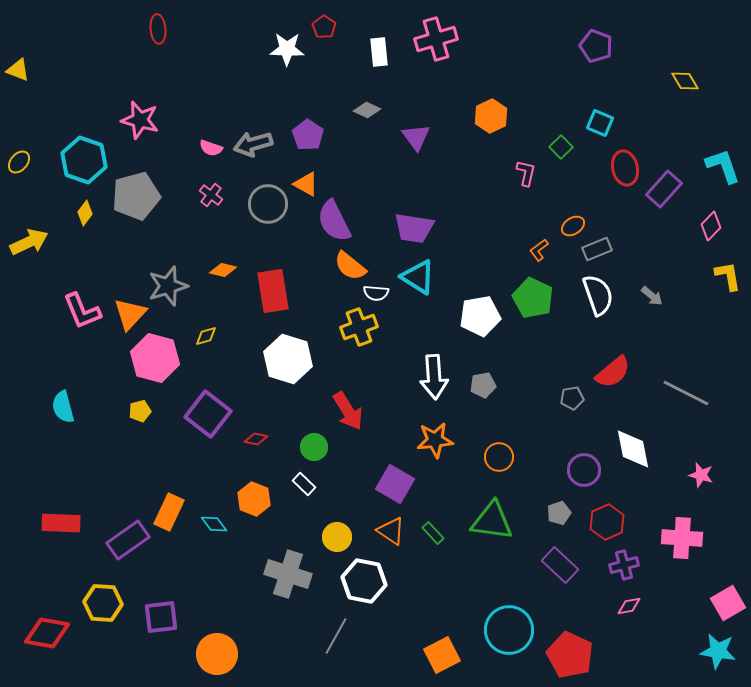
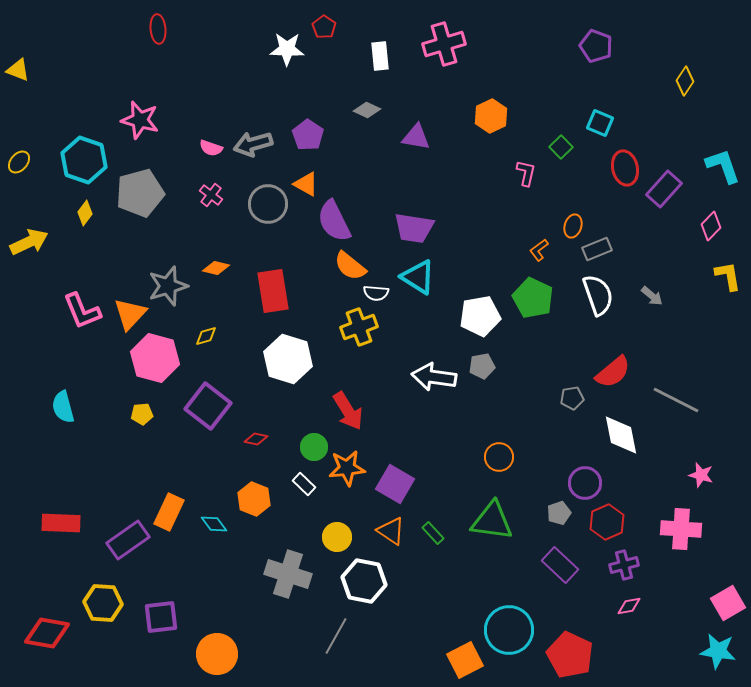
pink cross at (436, 39): moved 8 px right, 5 px down
white rectangle at (379, 52): moved 1 px right, 4 px down
yellow diamond at (685, 81): rotated 64 degrees clockwise
purple triangle at (416, 137): rotated 44 degrees counterclockwise
gray pentagon at (136, 196): moved 4 px right, 3 px up
orange ellipse at (573, 226): rotated 40 degrees counterclockwise
orange diamond at (223, 270): moved 7 px left, 2 px up
white arrow at (434, 377): rotated 102 degrees clockwise
gray pentagon at (483, 385): moved 1 px left, 19 px up
gray line at (686, 393): moved 10 px left, 7 px down
yellow pentagon at (140, 411): moved 2 px right, 3 px down; rotated 10 degrees clockwise
purple square at (208, 414): moved 8 px up
orange star at (435, 440): moved 88 px left, 28 px down
white diamond at (633, 449): moved 12 px left, 14 px up
purple circle at (584, 470): moved 1 px right, 13 px down
pink cross at (682, 538): moved 1 px left, 9 px up
orange square at (442, 655): moved 23 px right, 5 px down
